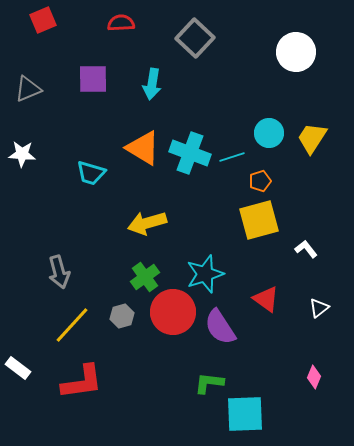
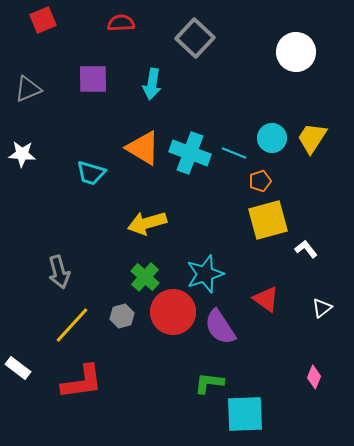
cyan circle: moved 3 px right, 5 px down
cyan line: moved 2 px right, 4 px up; rotated 40 degrees clockwise
yellow square: moved 9 px right
green cross: rotated 12 degrees counterclockwise
white triangle: moved 3 px right
